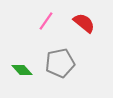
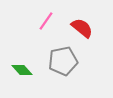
red semicircle: moved 2 px left, 5 px down
gray pentagon: moved 3 px right, 2 px up
